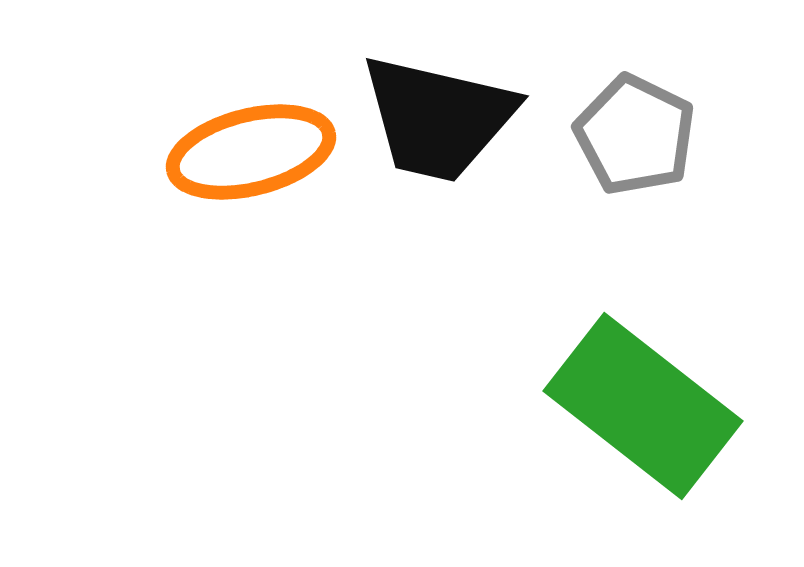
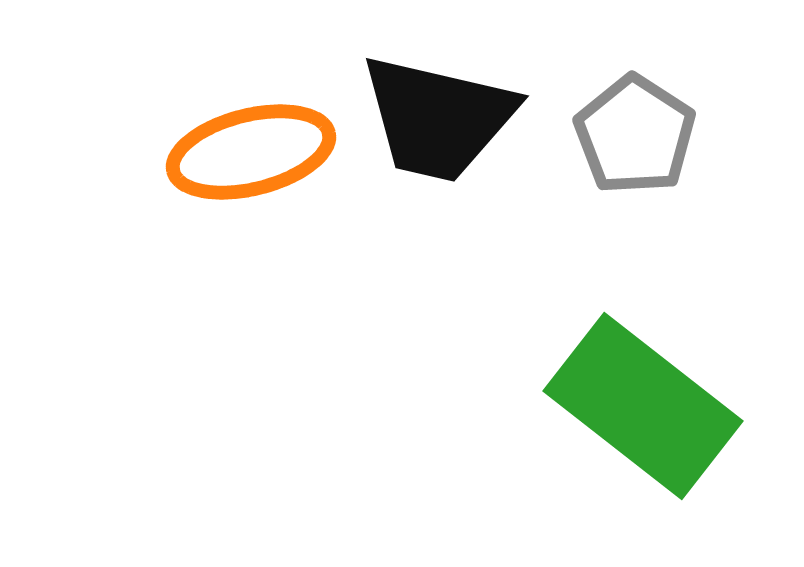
gray pentagon: rotated 7 degrees clockwise
